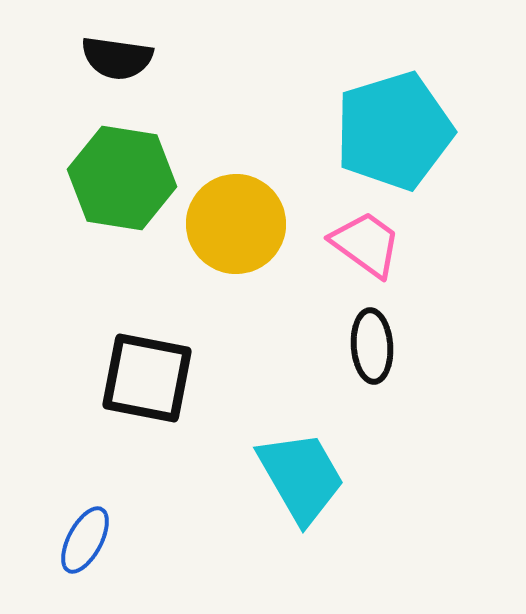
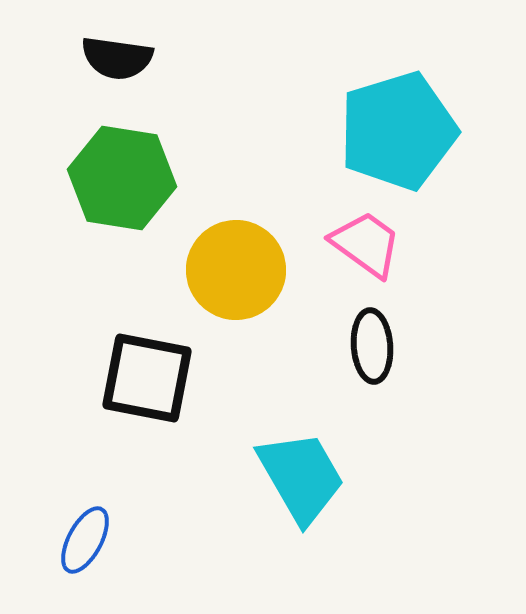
cyan pentagon: moved 4 px right
yellow circle: moved 46 px down
